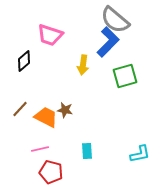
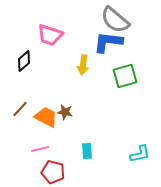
blue L-shape: rotated 128 degrees counterclockwise
brown star: moved 2 px down
red pentagon: moved 2 px right
